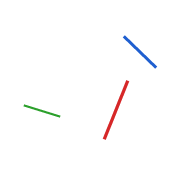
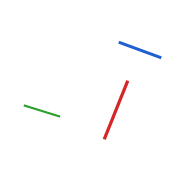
blue line: moved 2 px up; rotated 24 degrees counterclockwise
